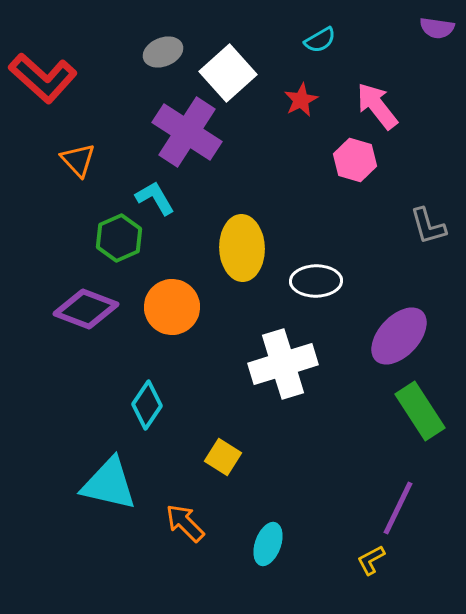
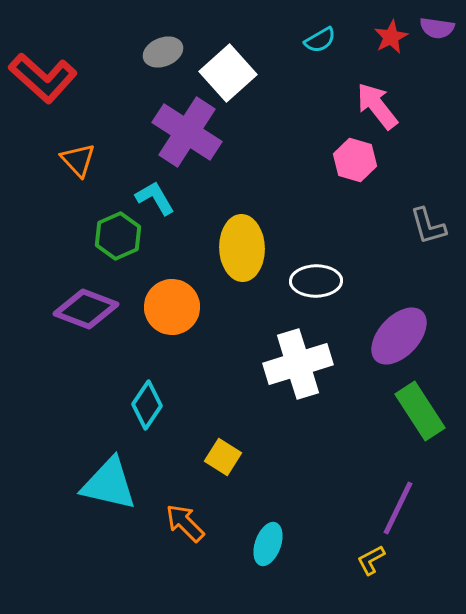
red star: moved 90 px right, 63 px up
green hexagon: moved 1 px left, 2 px up
white cross: moved 15 px right
